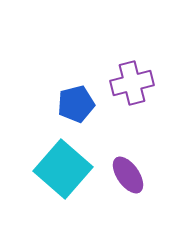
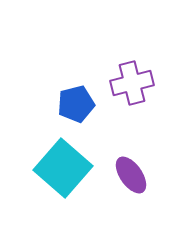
cyan square: moved 1 px up
purple ellipse: moved 3 px right
